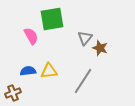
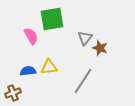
yellow triangle: moved 4 px up
